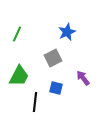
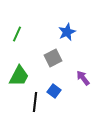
blue square: moved 2 px left, 3 px down; rotated 24 degrees clockwise
